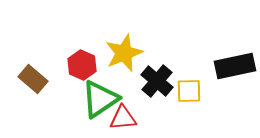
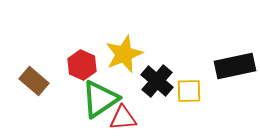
yellow star: moved 1 px down
brown rectangle: moved 1 px right, 2 px down
